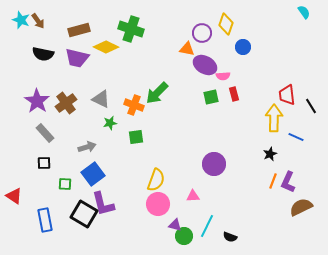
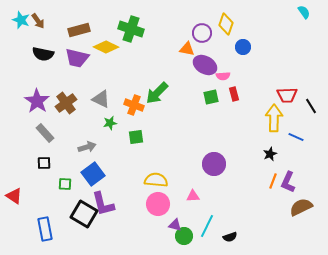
red trapezoid at (287, 95): rotated 85 degrees counterclockwise
yellow semicircle at (156, 180): rotated 105 degrees counterclockwise
blue rectangle at (45, 220): moved 9 px down
black semicircle at (230, 237): rotated 40 degrees counterclockwise
